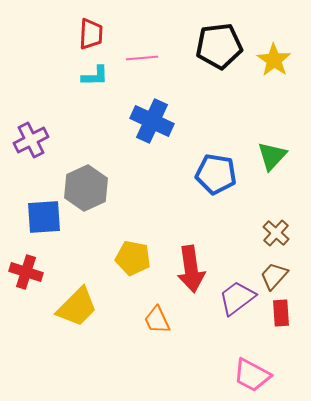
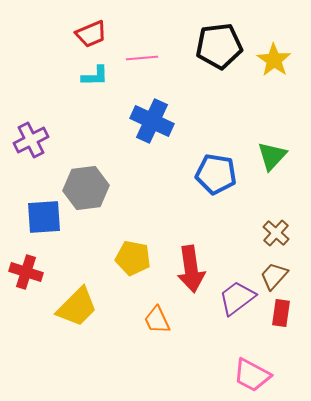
red trapezoid: rotated 64 degrees clockwise
gray hexagon: rotated 18 degrees clockwise
red rectangle: rotated 12 degrees clockwise
